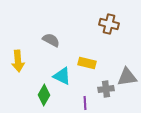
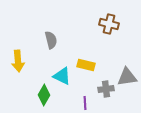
gray semicircle: rotated 48 degrees clockwise
yellow rectangle: moved 1 px left, 2 px down
